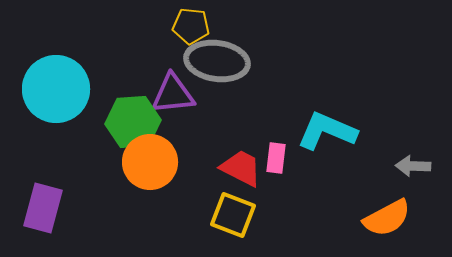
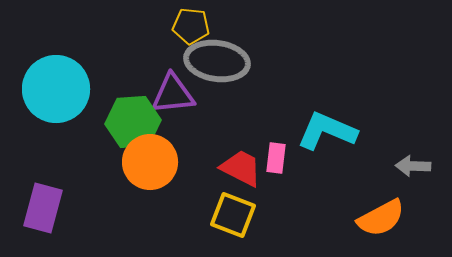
orange semicircle: moved 6 px left
